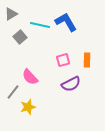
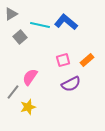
blue L-shape: rotated 20 degrees counterclockwise
orange rectangle: rotated 48 degrees clockwise
pink semicircle: rotated 78 degrees clockwise
